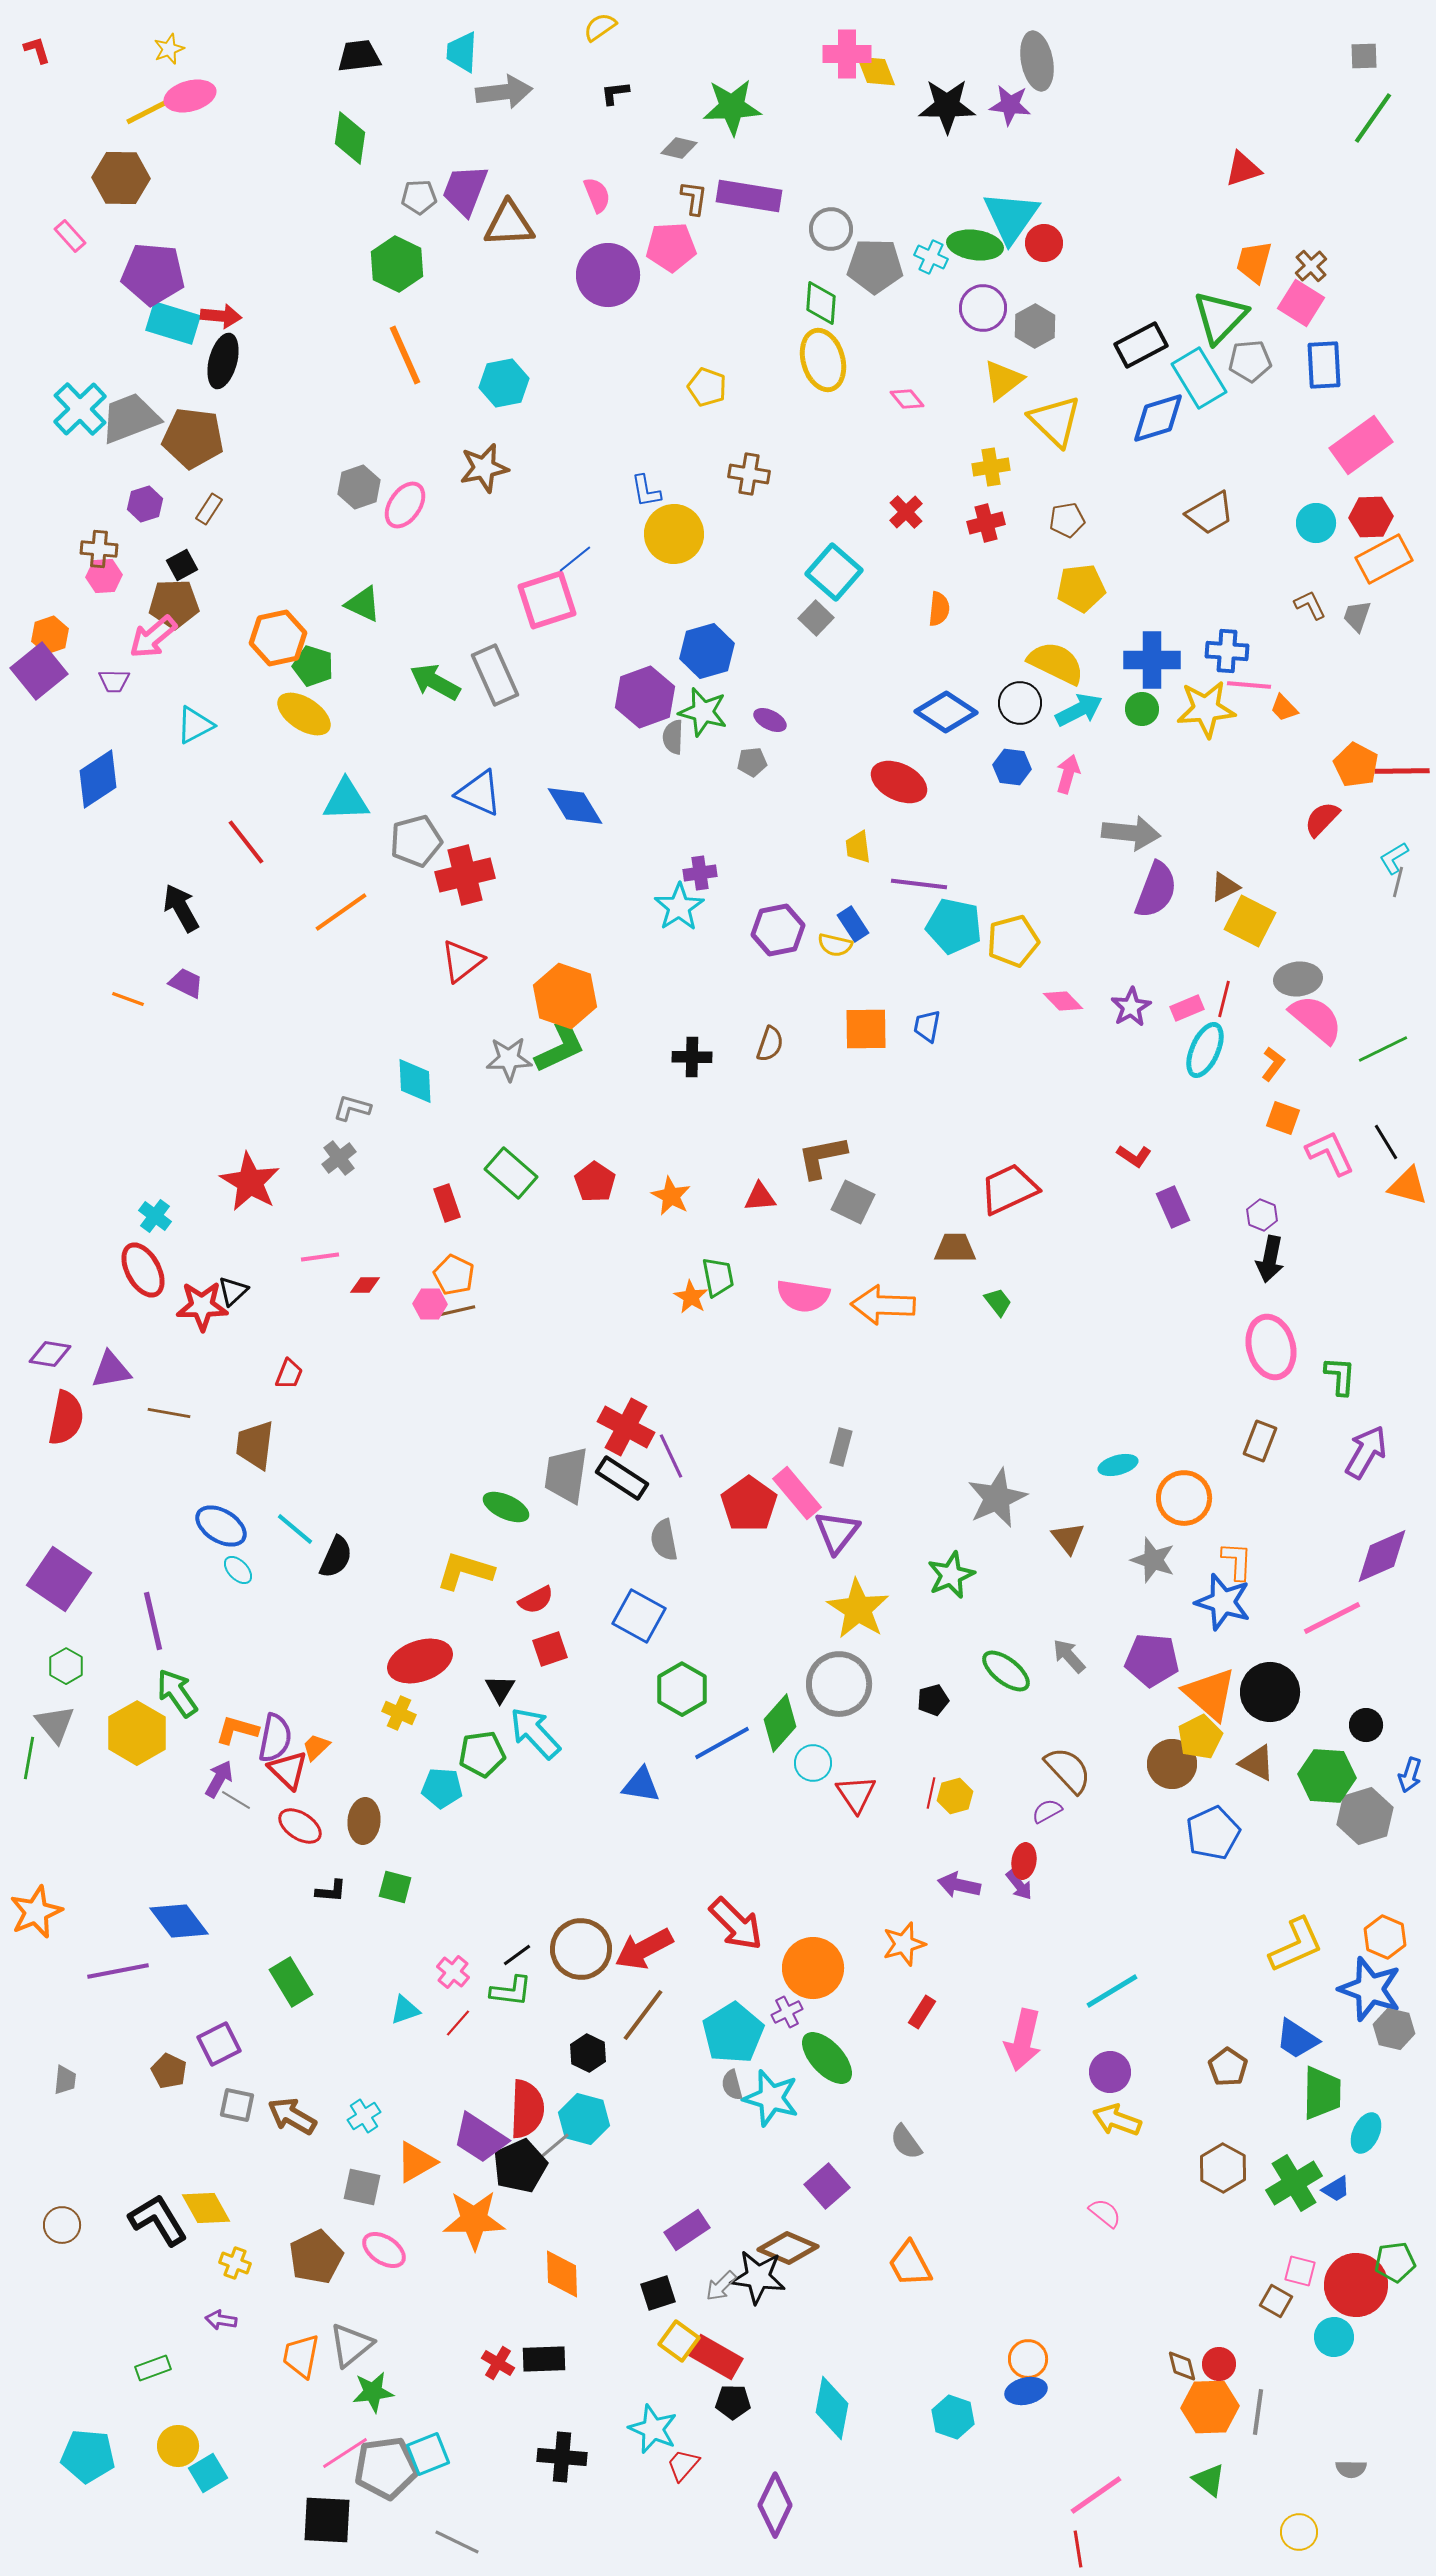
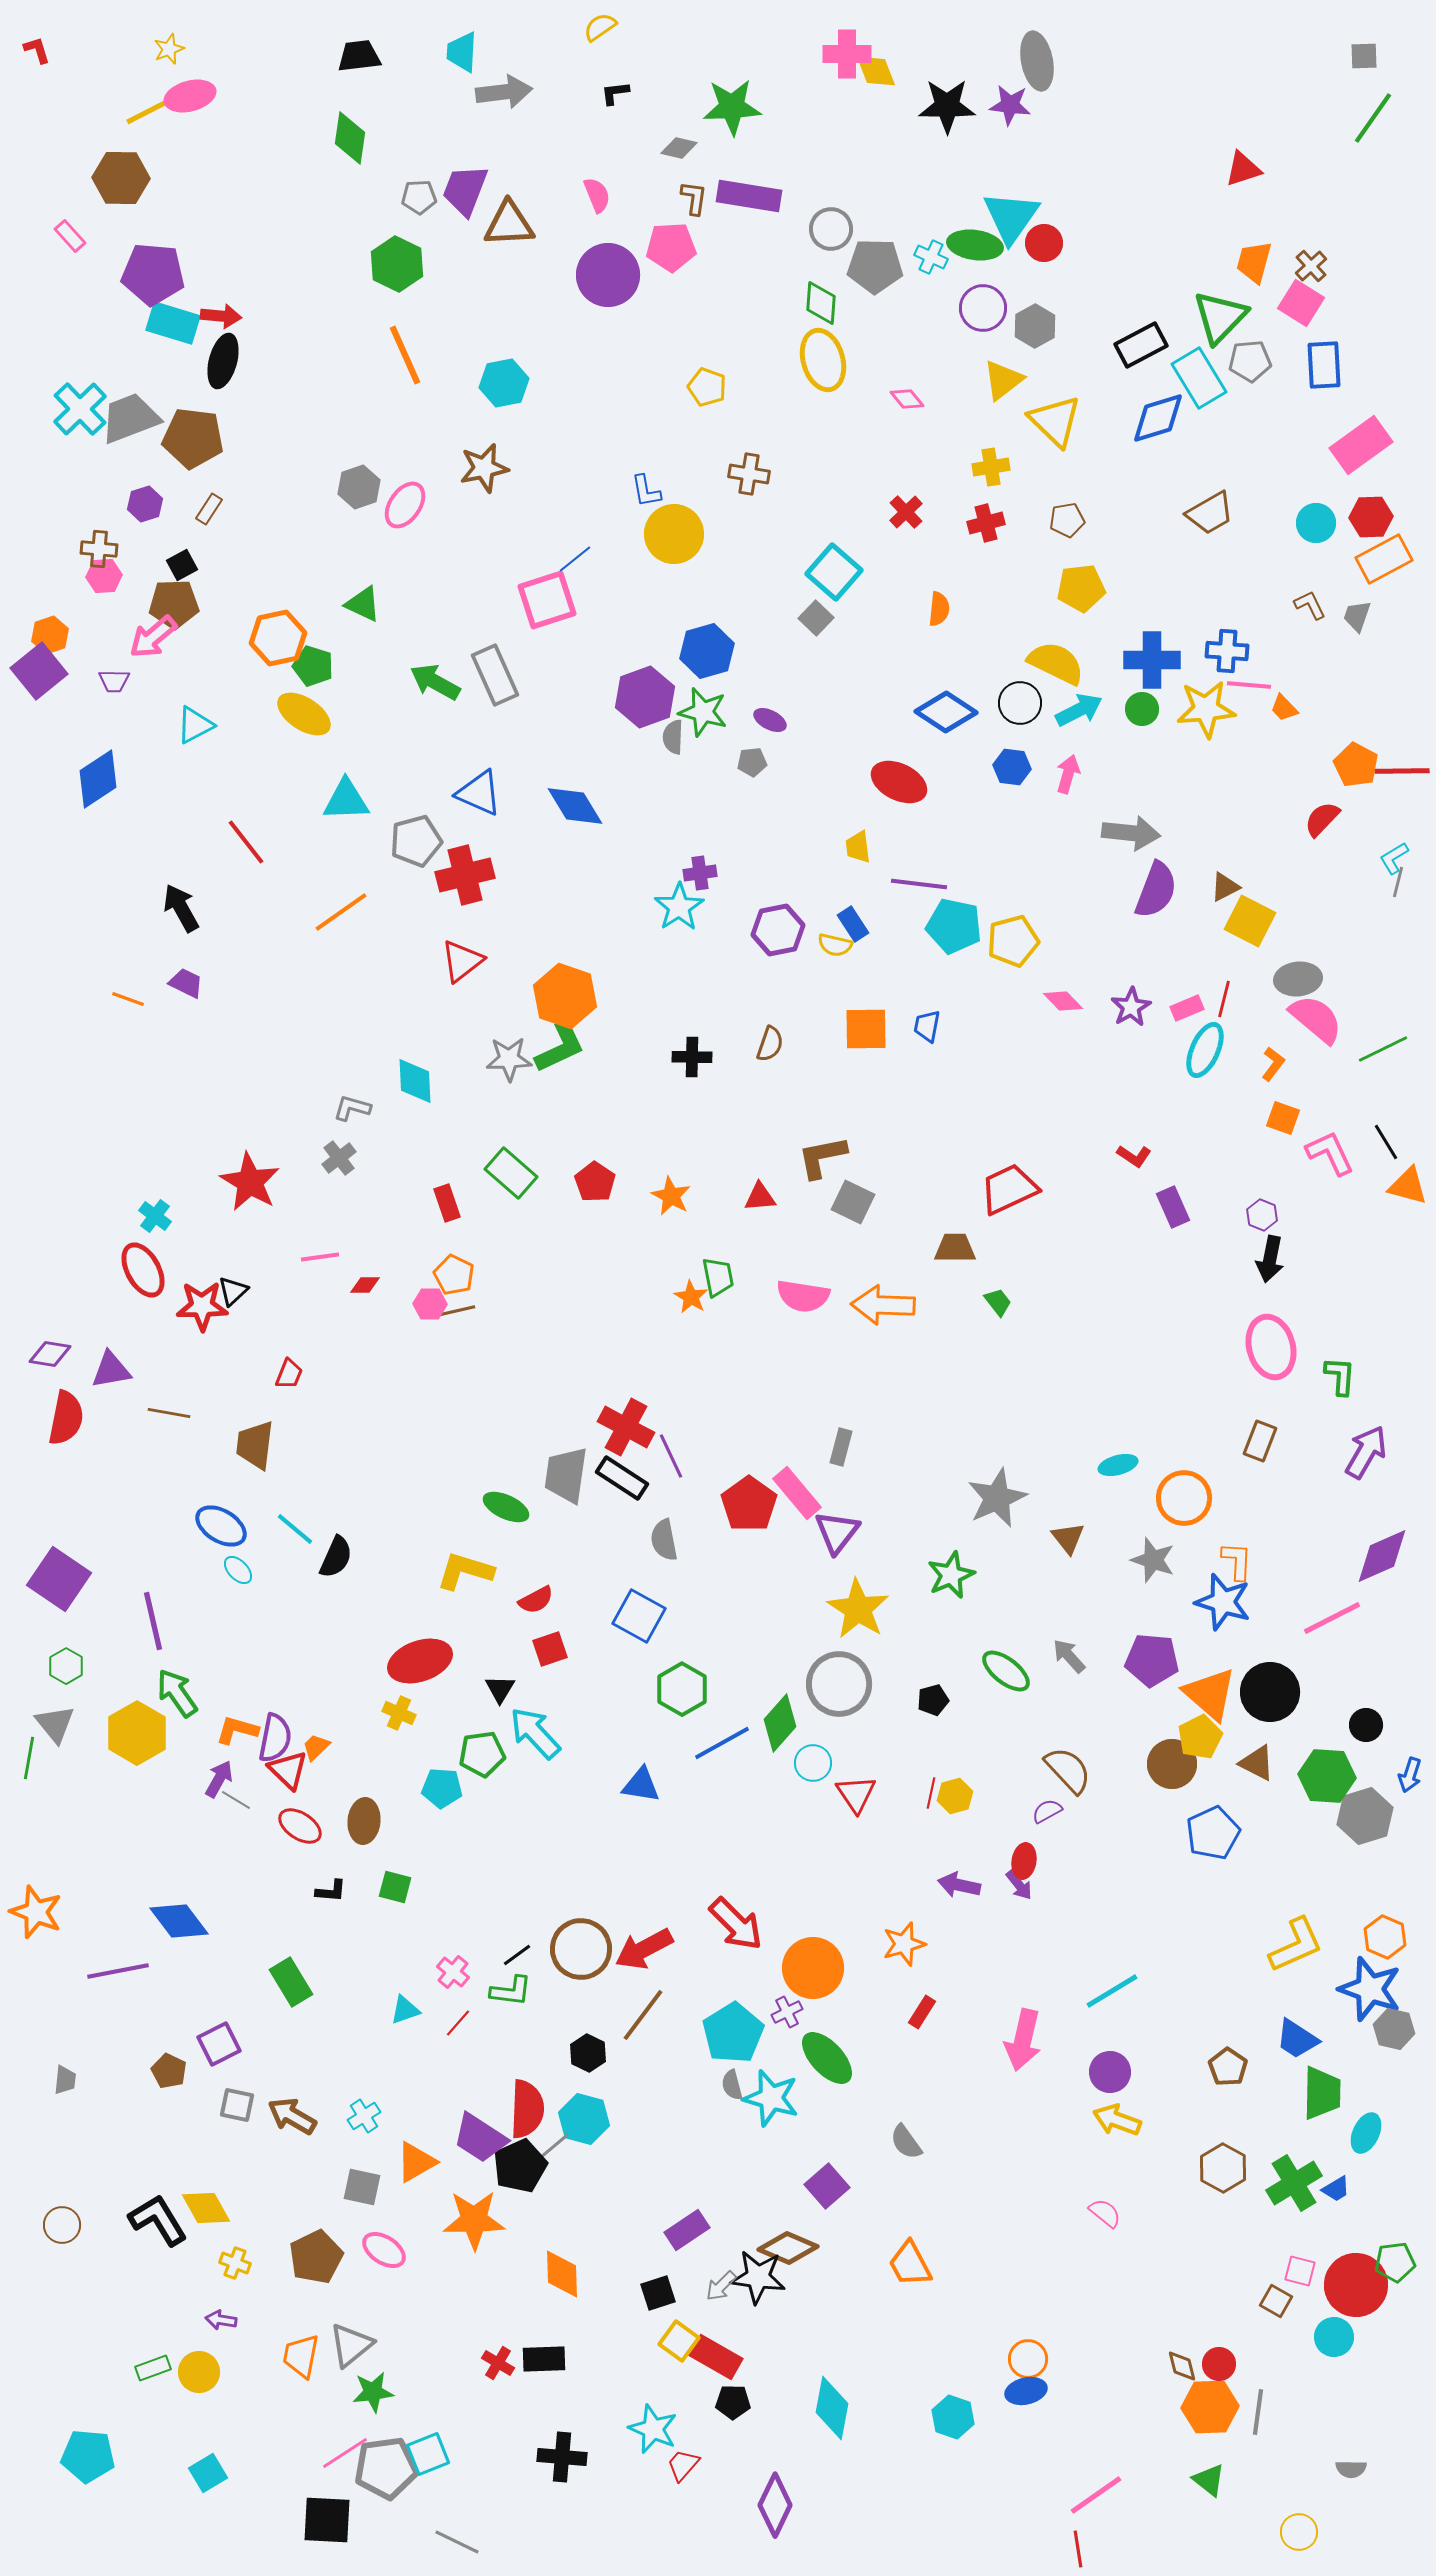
orange star at (36, 1912): rotated 28 degrees counterclockwise
yellow circle at (178, 2446): moved 21 px right, 74 px up
